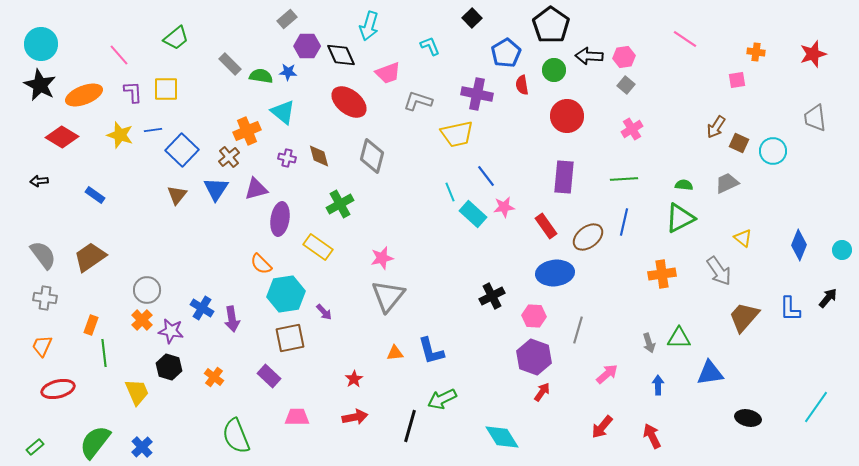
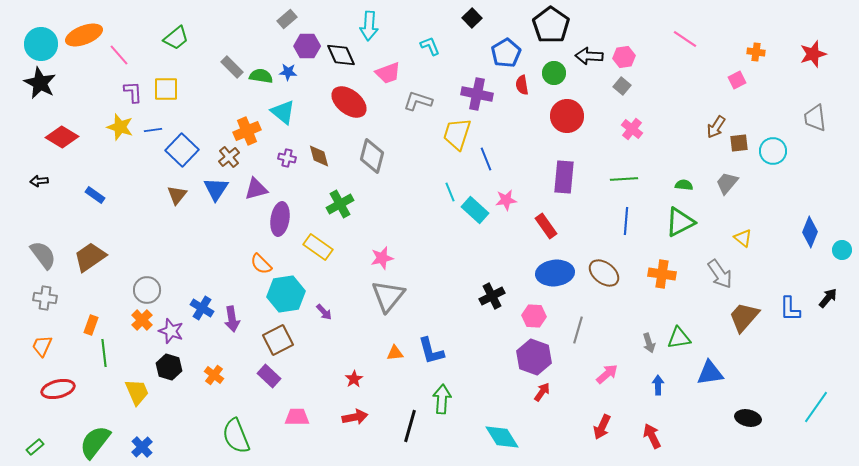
cyan arrow at (369, 26): rotated 12 degrees counterclockwise
gray rectangle at (230, 64): moved 2 px right, 3 px down
green circle at (554, 70): moved 3 px down
pink square at (737, 80): rotated 18 degrees counterclockwise
black star at (40, 85): moved 2 px up
gray square at (626, 85): moved 4 px left, 1 px down
orange ellipse at (84, 95): moved 60 px up
pink cross at (632, 129): rotated 20 degrees counterclockwise
yellow trapezoid at (457, 134): rotated 120 degrees clockwise
yellow star at (120, 135): moved 8 px up
brown square at (739, 143): rotated 30 degrees counterclockwise
blue line at (486, 176): moved 17 px up; rotated 15 degrees clockwise
gray trapezoid at (727, 183): rotated 25 degrees counterclockwise
pink star at (504, 207): moved 2 px right, 7 px up
cyan rectangle at (473, 214): moved 2 px right, 4 px up
green triangle at (680, 218): moved 4 px down
blue line at (624, 222): moved 2 px right, 1 px up; rotated 8 degrees counterclockwise
brown ellipse at (588, 237): moved 16 px right, 36 px down; rotated 76 degrees clockwise
blue diamond at (799, 245): moved 11 px right, 13 px up
gray arrow at (719, 271): moved 1 px right, 3 px down
orange cross at (662, 274): rotated 16 degrees clockwise
purple star at (171, 331): rotated 10 degrees clockwise
brown square at (290, 338): moved 12 px left, 2 px down; rotated 16 degrees counterclockwise
green triangle at (679, 338): rotated 10 degrees counterclockwise
orange cross at (214, 377): moved 2 px up
green arrow at (442, 399): rotated 120 degrees clockwise
red arrow at (602, 427): rotated 15 degrees counterclockwise
